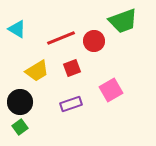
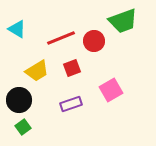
black circle: moved 1 px left, 2 px up
green square: moved 3 px right
